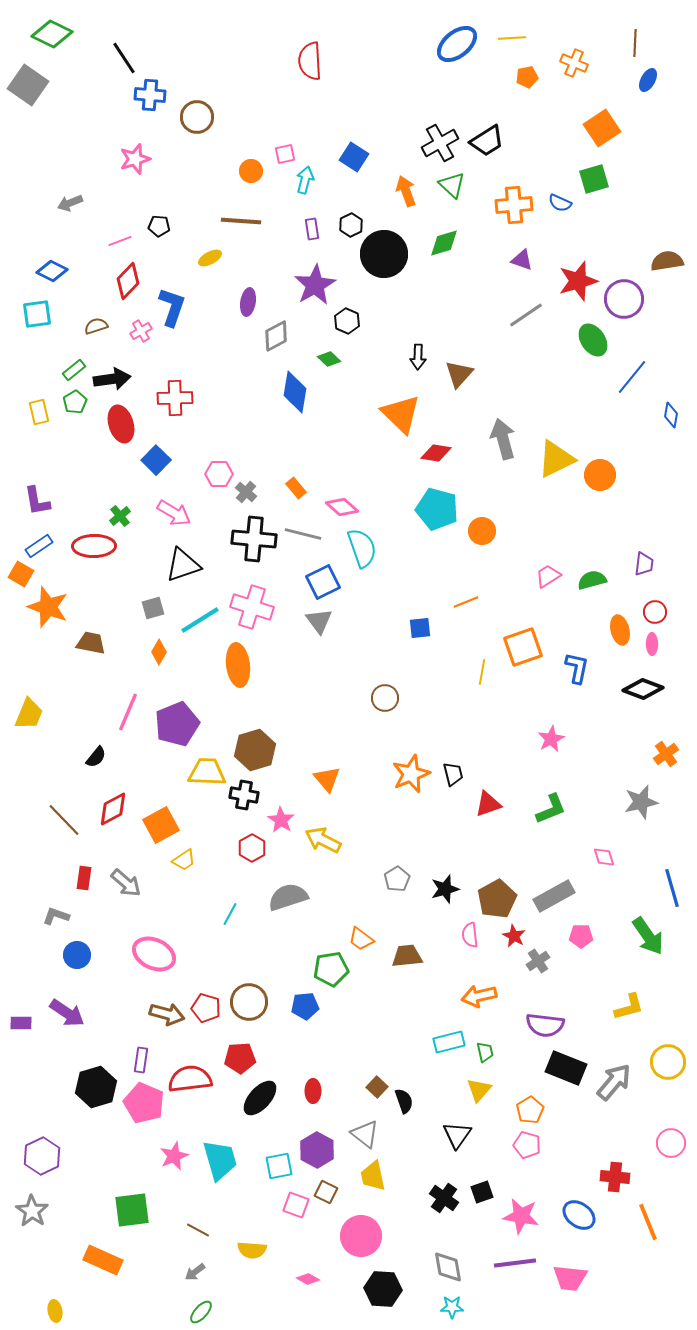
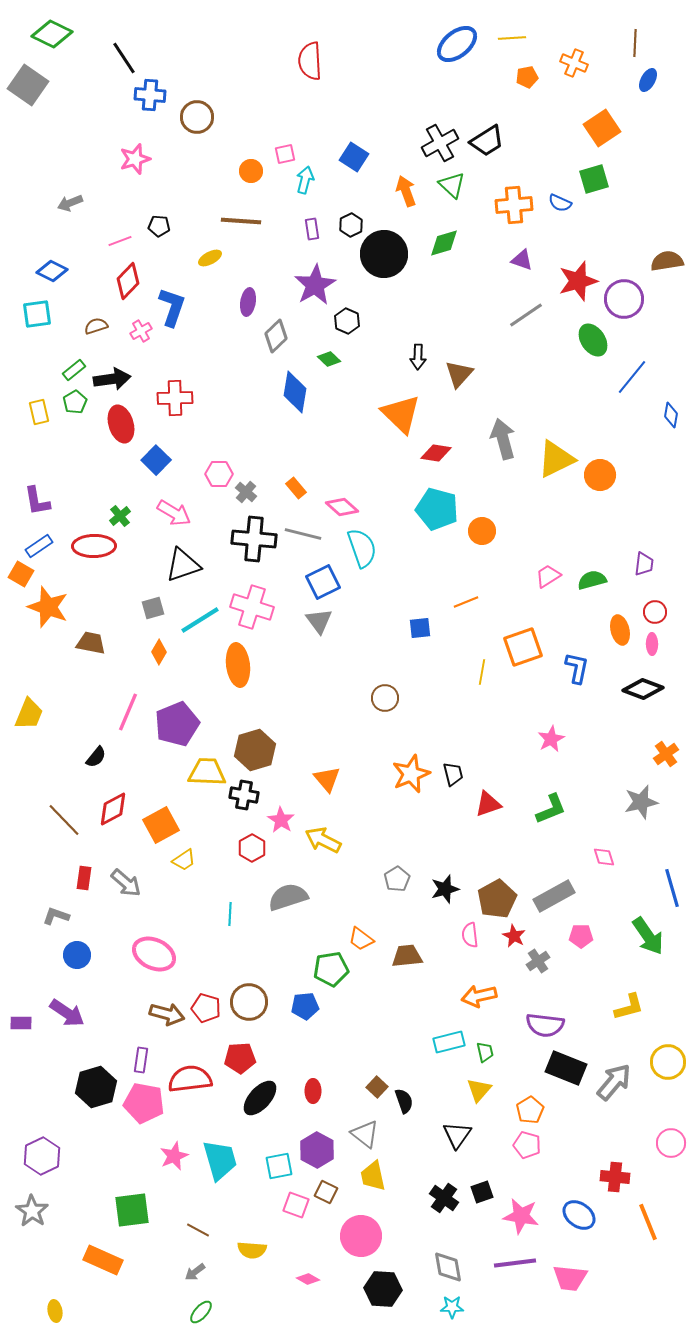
gray diamond at (276, 336): rotated 16 degrees counterclockwise
cyan line at (230, 914): rotated 25 degrees counterclockwise
pink pentagon at (144, 1103): rotated 12 degrees counterclockwise
